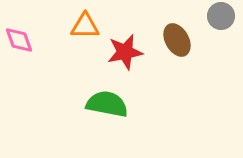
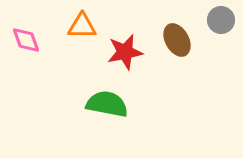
gray circle: moved 4 px down
orange triangle: moved 3 px left
pink diamond: moved 7 px right
